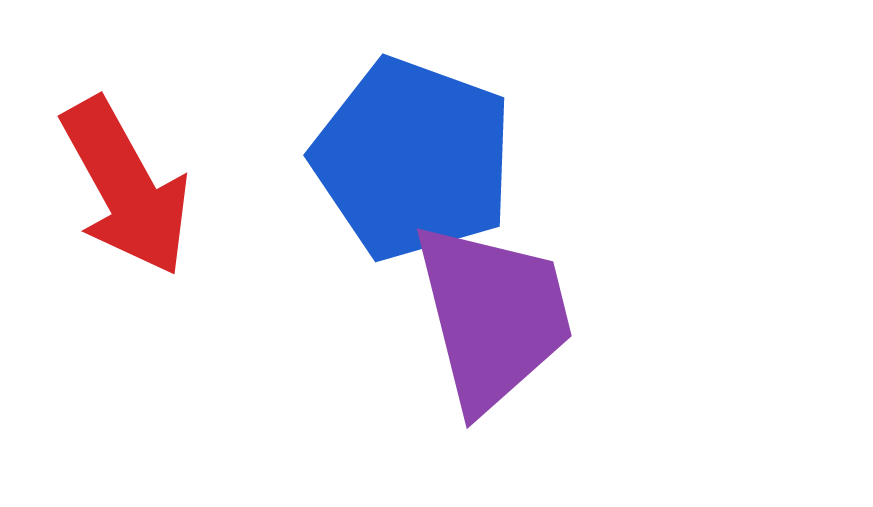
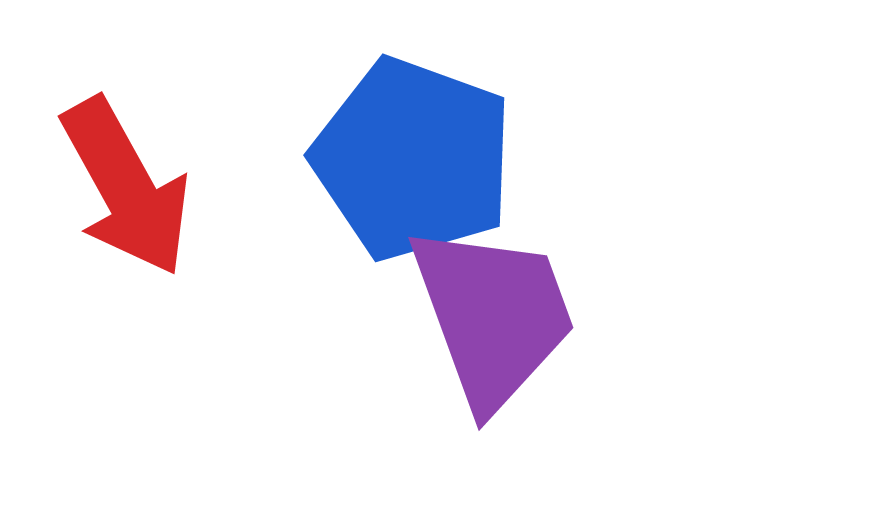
purple trapezoid: rotated 6 degrees counterclockwise
